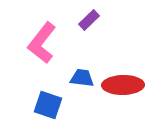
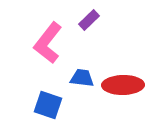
pink L-shape: moved 6 px right
